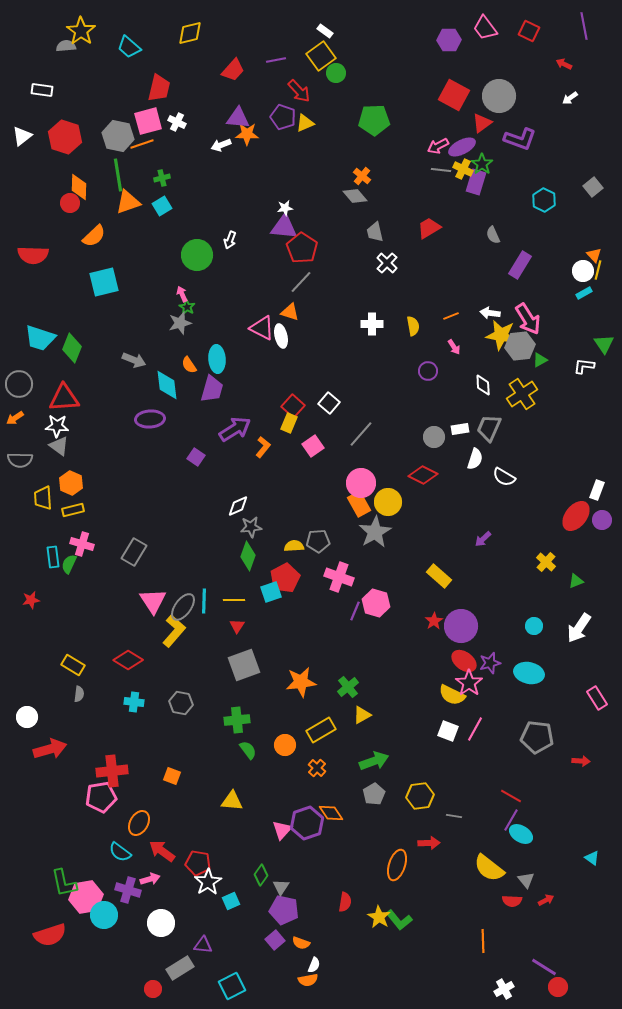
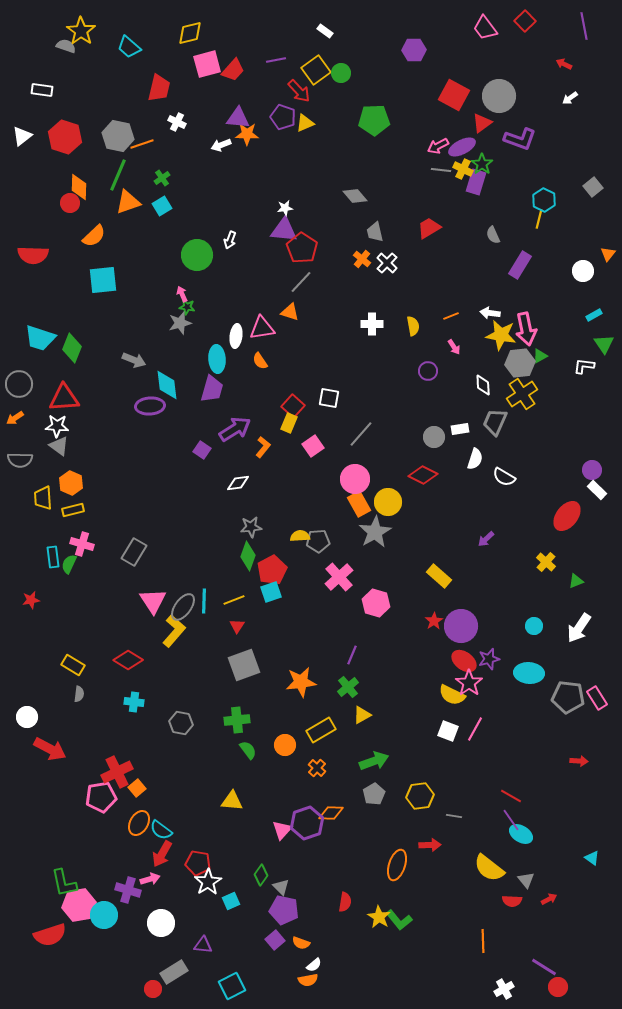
red square at (529, 31): moved 4 px left, 10 px up; rotated 20 degrees clockwise
purple hexagon at (449, 40): moved 35 px left, 10 px down
gray semicircle at (66, 46): rotated 24 degrees clockwise
yellow square at (321, 56): moved 5 px left, 14 px down
green circle at (336, 73): moved 5 px right
pink square at (148, 121): moved 59 px right, 57 px up
green line at (118, 175): rotated 32 degrees clockwise
orange cross at (362, 176): moved 83 px down
green cross at (162, 178): rotated 21 degrees counterclockwise
purple triangle at (284, 227): moved 3 px down
orange triangle at (594, 255): moved 14 px right, 1 px up; rotated 21 degrees clockwise
yellow line at (598, 270): moved 59 px left, 51 px up
cyan square at (104, 282): moved 1 px left, 2 px up; rotated 8 degrees clockwise
cyan rectangle at (584, 293): moved 10 px right, 22 px down
green star at (187, 307): rotated 21 degrees counterclockwise
pink arrow at (528, 319): moved 2 px left, 10 px down; rotated 20 degrees clockwise
pink triangle at (262, 328): rotated 36 degrees counterclockwise
white ellipse at (281, 336): moved 45 px left; rotated 20 degrees clockwise
gray hexagon at (520, 346): moved 17 px down
green triangle at (540, 360): moved 4 px up
orange semicircle at (189, 365): moved 71 px right, 4 px up
white square at (329, 403): moved 5 px up; rotated 30 degrees counterclockwise
purple ellipse at (150, 419): moved 13 px up
gray trapezoid at (489, 428): moved 6 px right, 6 px up
purple square at (196, 457): moved 6 px right, 7 px up
pink circle at (361, 483): moved 6 px left, 4 px up
white rectangle at (597, 490): rotated 66 degrees counterclockwise
white diamond at (238, 506): moved 23 px up; rotated 15 degrees clockwise
red ellipse at (576, 516): moved 9 px left
purple circle at (602, 520): moved 10 px left, 50 px up
purple arrow at (483, 539): moved 3 px right
yellow semicircle at (294, 546): moved 6 px right, 10 px up
pink cross at (339, 577): rotated 28 degrees clockwise
red pentagon at (285, 578): moved 13 px left, 8 px up
yellow line at (234, 600): rotated 20 degrees counterclockwise
purple line at (355, 611): moved 3 px left, 44 px down
purple star at (490, 663): moved 1 px left, 4 px up
cyan ellipse at (529, 673): rotated 8 degrees counterclockwise
gray hexagon at (181, 703): moved 20 px down
gray pentagon at (537, 737): moved 31 px right, 40 px up
red arrow at (50, 749): rotated 44 degrees clockwise
red arrow at (581, 761): moved 2 px left
red cross at (112, 771): moved 5 px right, 1 px down; rotated 20 degrees counterclockwise
orange square at (172, 776): moved 35 px left, 12 px down; rotated 30 degrees clockwise
orange diamond at (331, 813): rotated 55 degrees counterclockwise
purple line at (511, 820): rotated 65 degrees counterclockwise
red arrow at (429, 843): moved 1 px right, 2 px down
red arrow at (162, 851): moved 3 px down; rotated 96 degrees counterclockwise
cyan semicircle at (120, 852): moved 41 px right, 22 px up
gray triangle at (281, 887): rotated 18 degrees counterclockwise
pink hexagon at (86, 897): moved 7 px left, 8 px down
red arrow at (546, 900): moved 3 px right, 1 px up
white semicircle at (314, 965): rotated 28 degrees clockwise
gray rectangle at (180, 968): moved 6 px left, 4 px down
